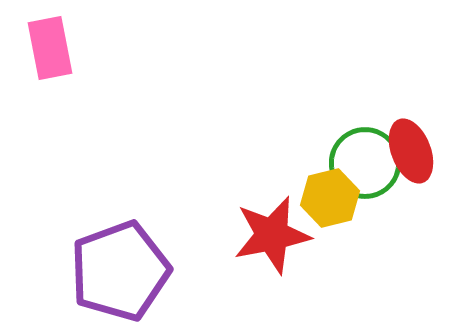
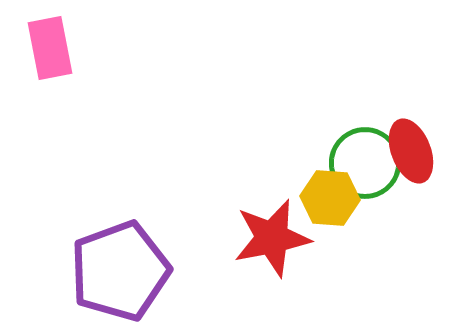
yellow hexagon: rotated 18 degrees clockwise
red star: moved 3 px down
